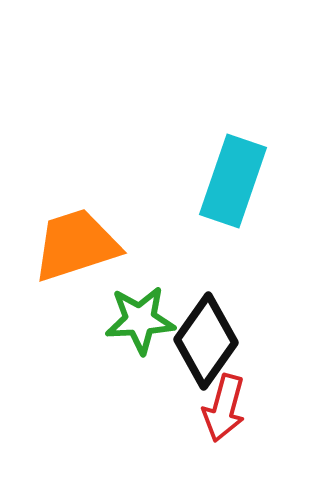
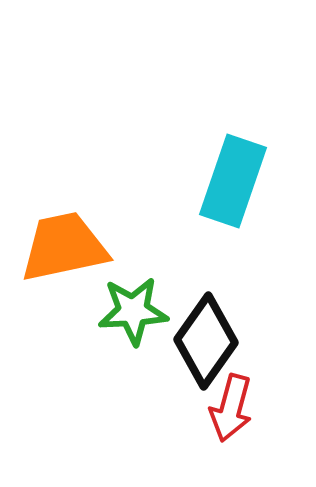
orange trapezoid: moved 12 px left, 2 px down; rotated 6 degrees clockwise
green star: moved 7 px left, 9 px up
red arrow: moved 7 px right
